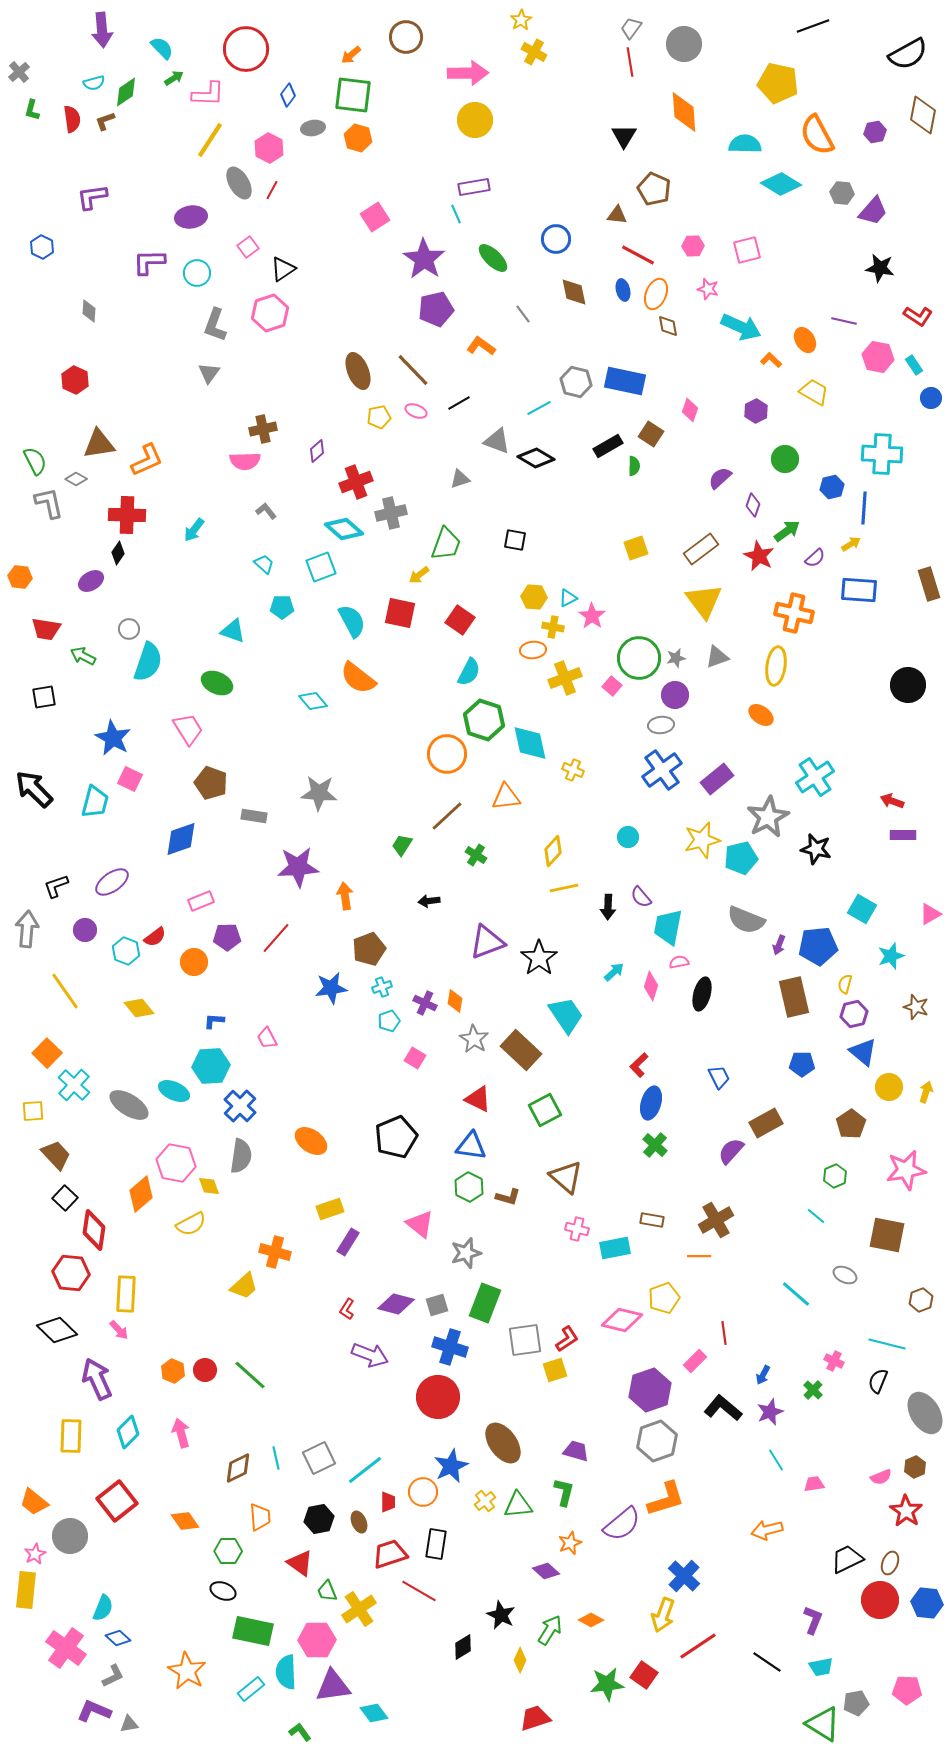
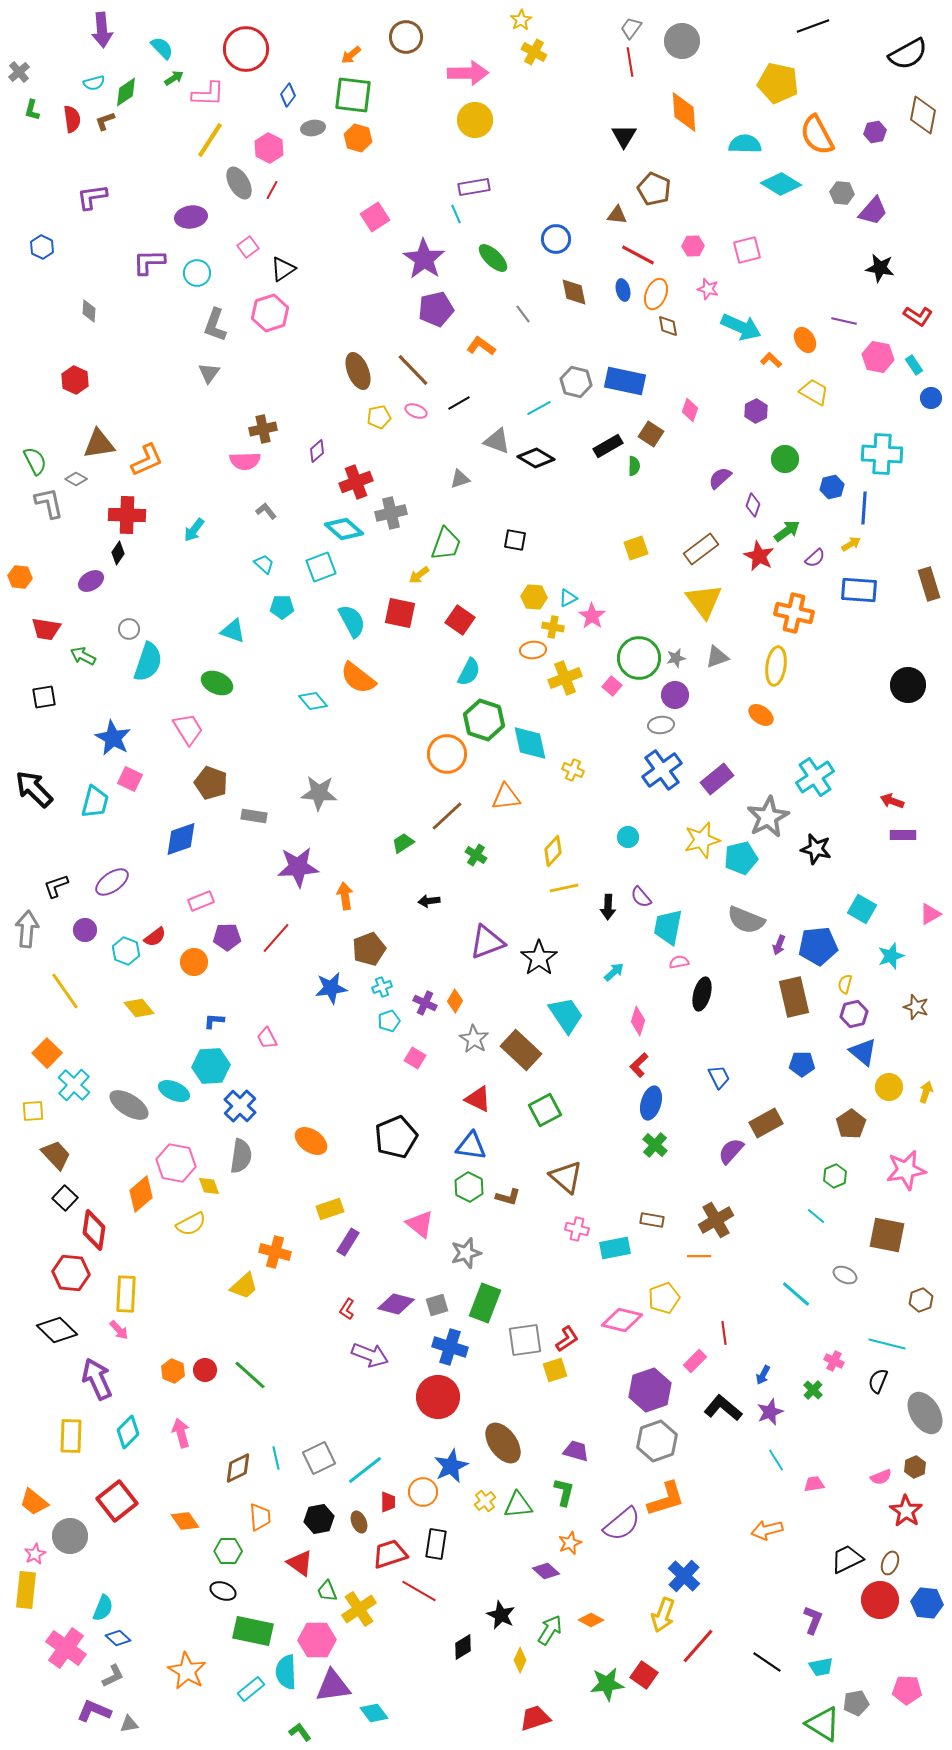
gray circle at (684, 44): moved 2 px left, 3 px up
green trapezoid at (402, 845): moved 1 px right, 2 px up; rotated 25 degrees clockwise
pink diamond at (651, 986): moved 13 px left, 35 px down
orange diamond at (455, 1001): rotated 20 degrees clockwise
red line at (698, 1646): rotated 15 degrees counterclockwise
